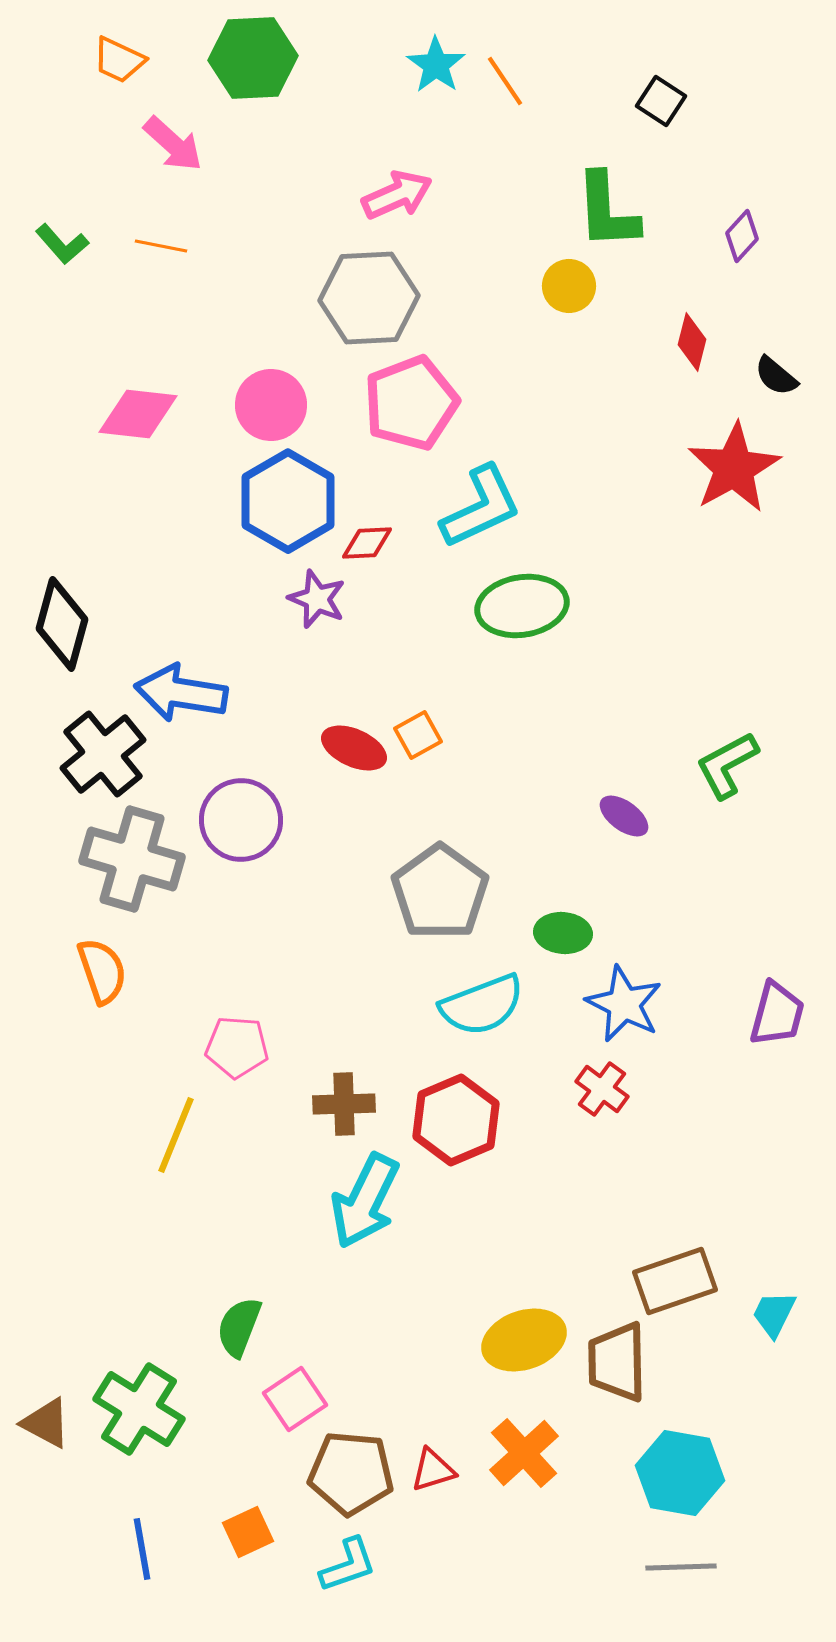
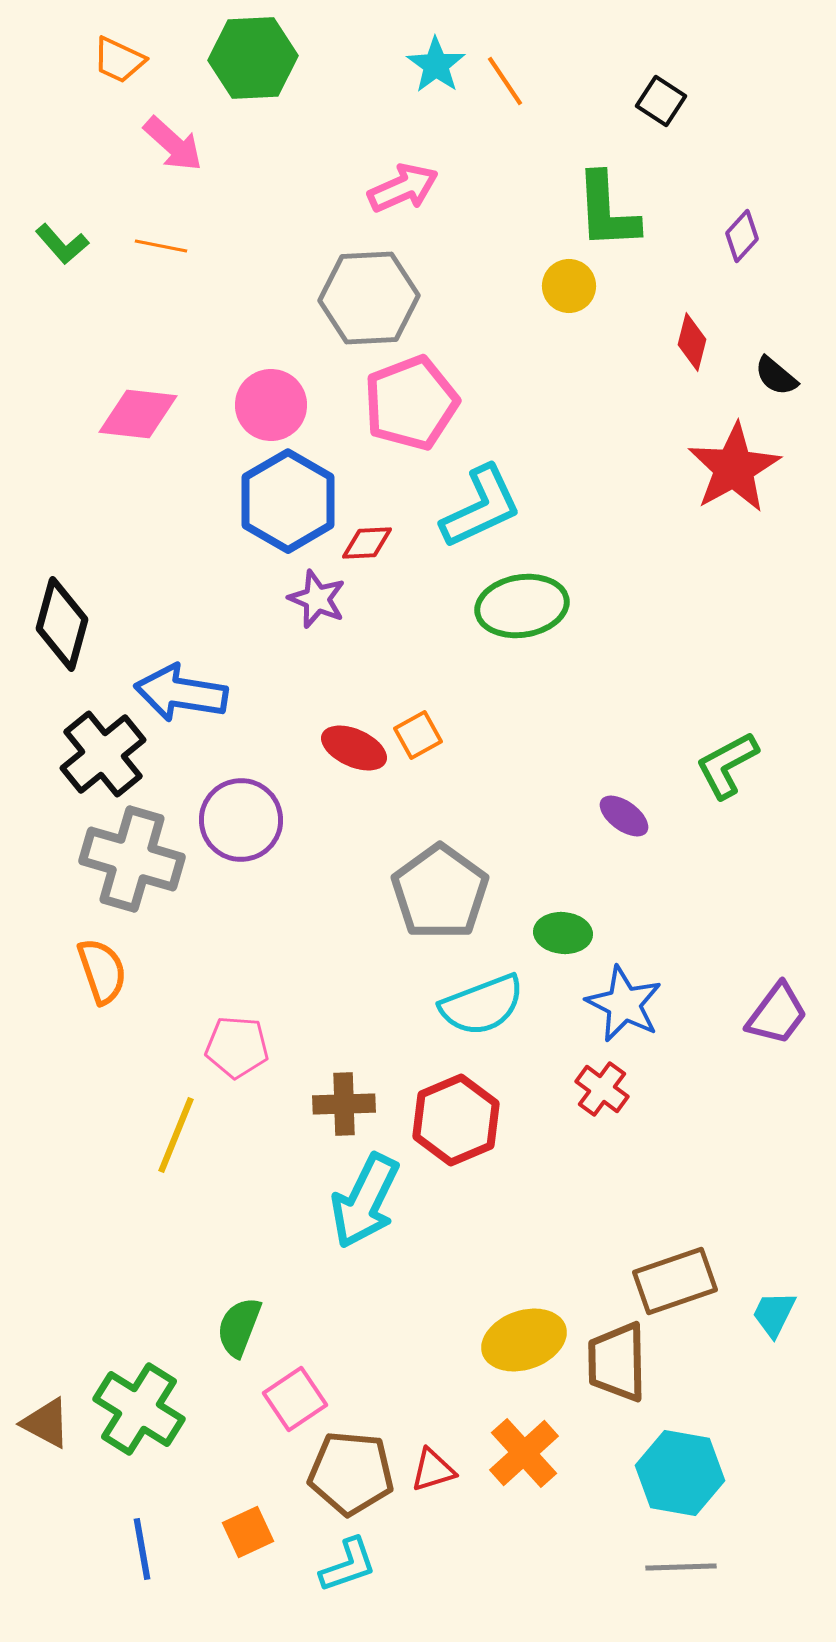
pink arrow at (397, 195): moved 6 px right, 7 px up
purple trapezoid at (777, 1014): rotated 22 degrees clockwise
